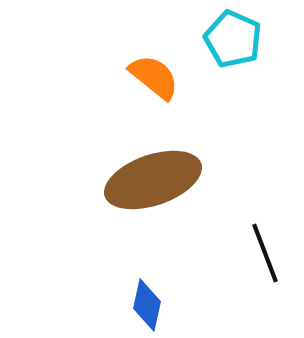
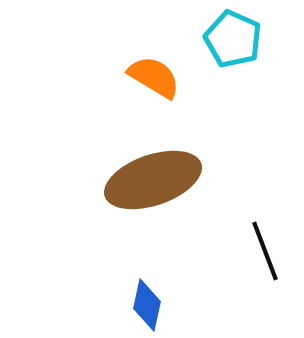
orange semicircle: rotated 8 degrees counterclockwise
black line: moved 2 px up
